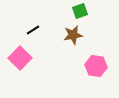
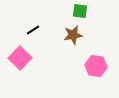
green square: rotated 28 degrees clockwise
